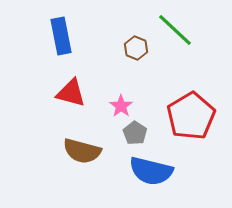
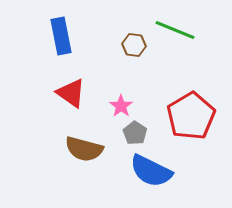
green line: rotated 21 degrees counterclockwise
brown hexagon: moved 2 px left, 3 px up; rotated 15 degrees counterclockwise
red triangle: rotated 20 degrees clockwise
brown semicircle: moved 2 px right, 2 px up
blue semicircle: rotated 12 degrees clockwise
